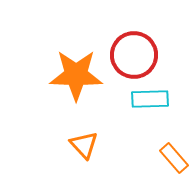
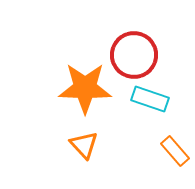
orange star: moved 9 px right, 13 px down
cyan rectangle: rotated 21 degrees clockwise
orange rectangle: moved 1 px right, 7 px up
